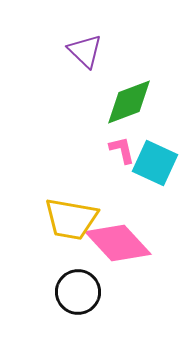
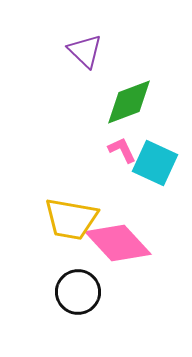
pink L-shape: rotated 12 degrees counterclockwise
